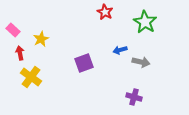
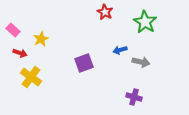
red arrow: rotated 120 degrees clockwise
